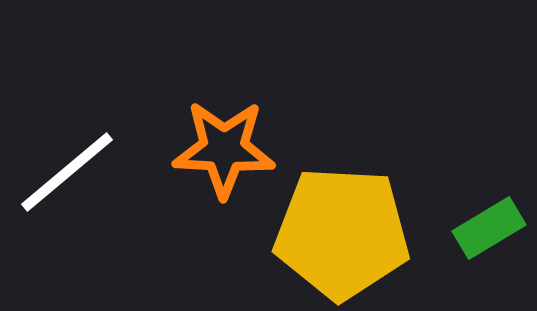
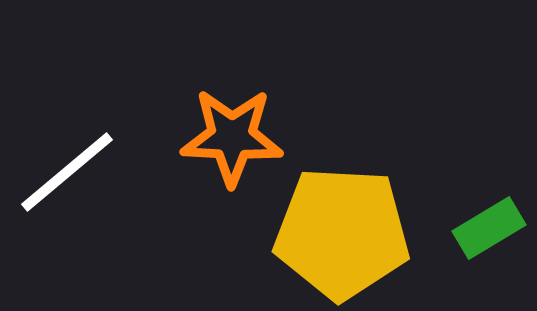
orange star: moved 8 px right, 12 px up
